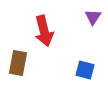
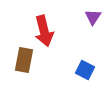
brown rectangle: moved 6 px right, 3 px up
blue square: rotated 12 degrees clockwise
